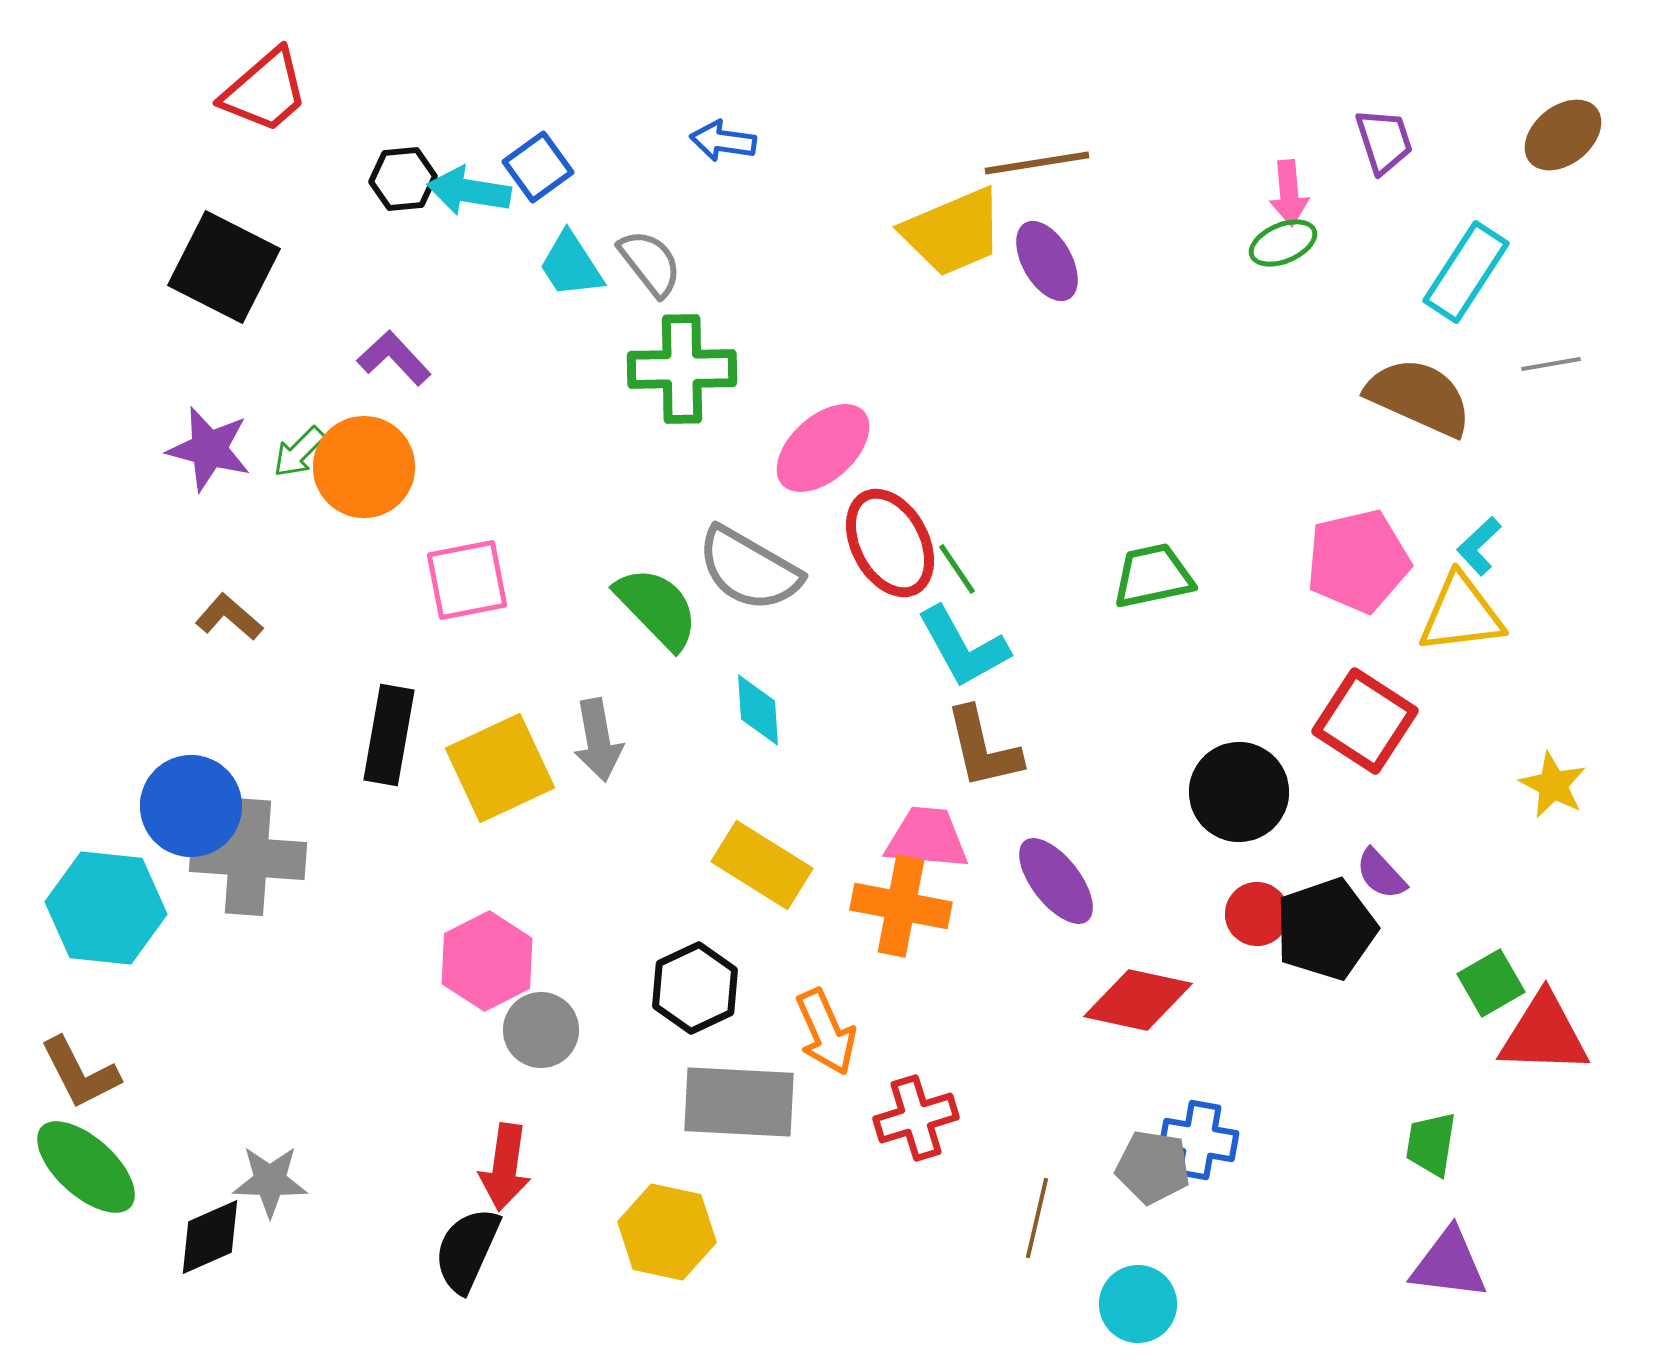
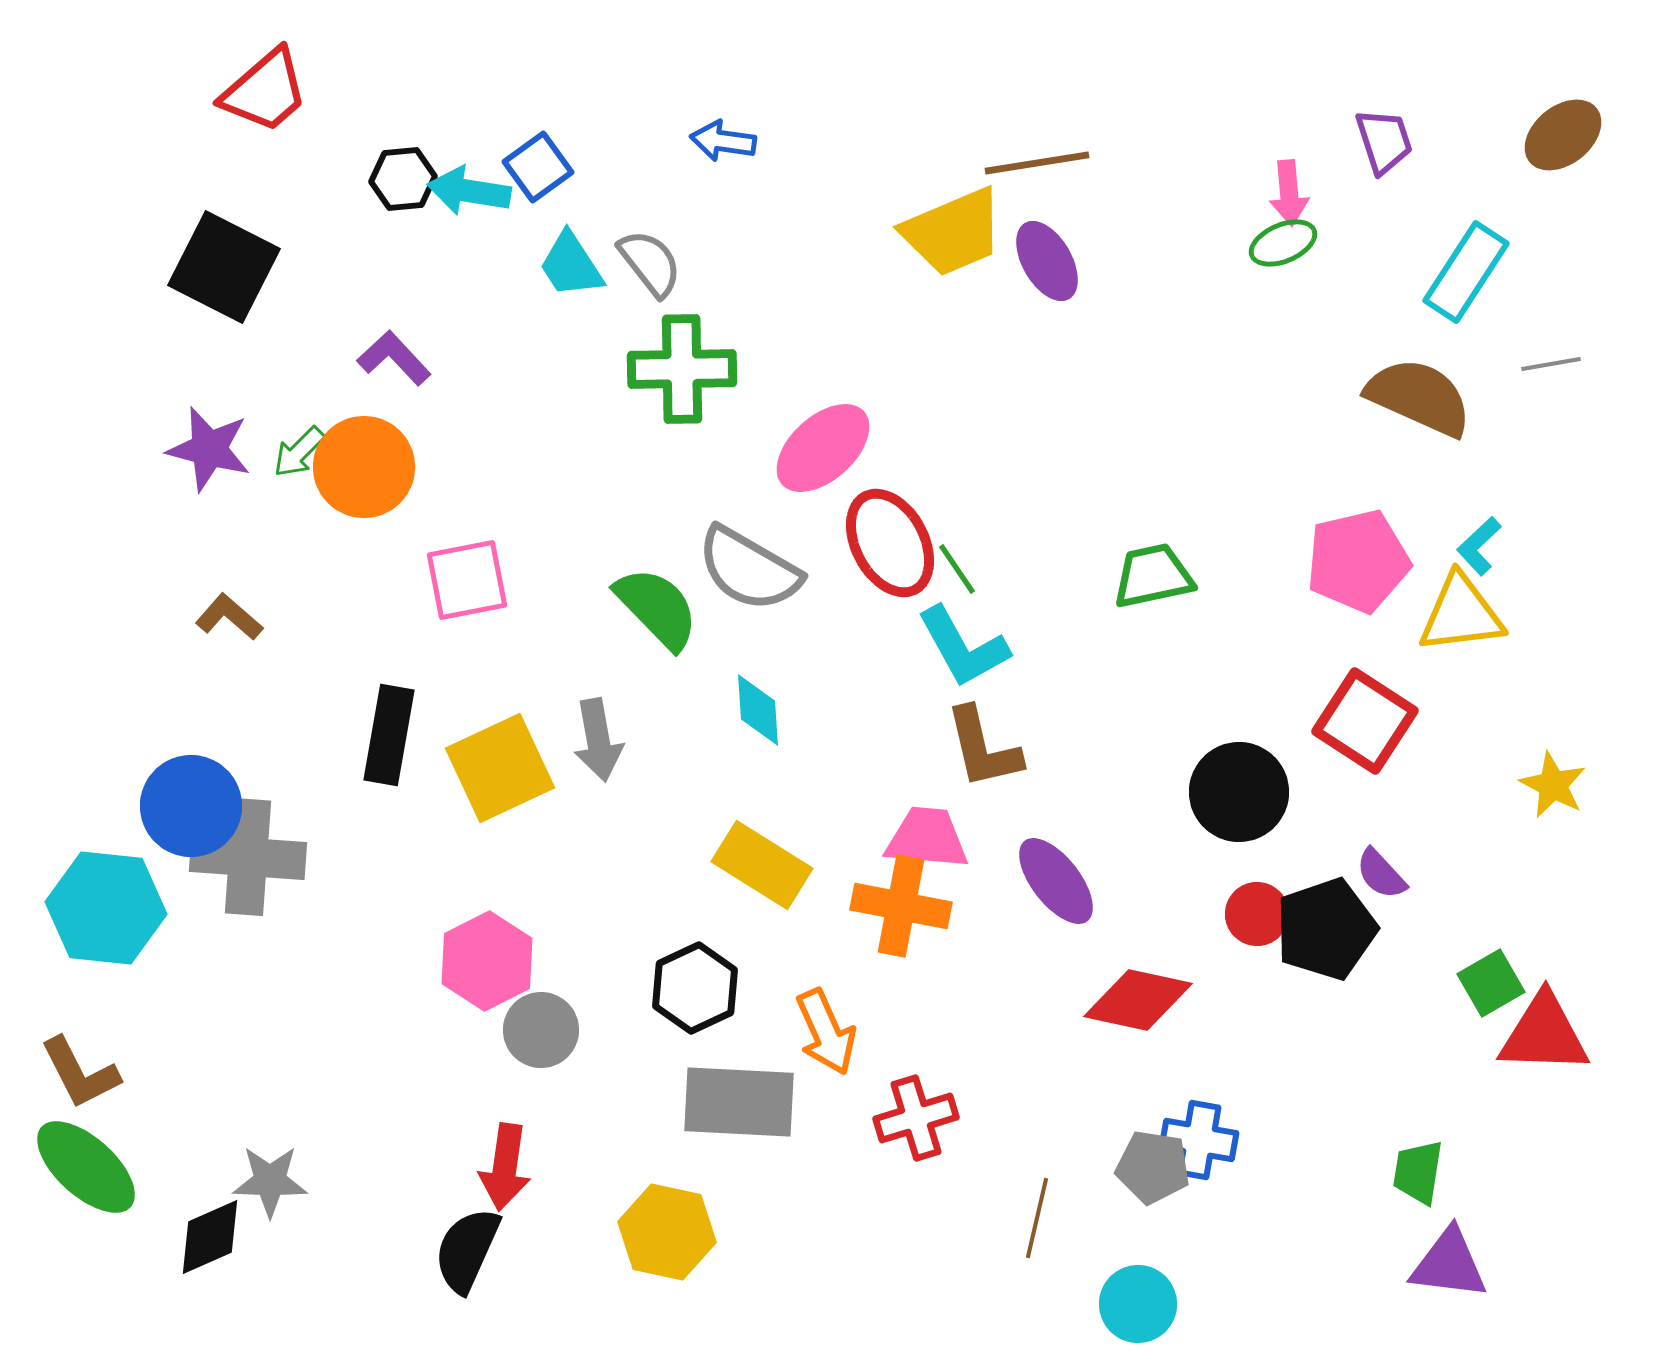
green trapezoid at (1431, 1144): moved 13 px left, 28 px down
